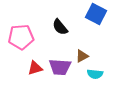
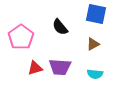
blue square: rotated 15 degrees counterclockwise
pink pentagon: rotated 30 degrees counterclockwise
brown triangle: moved 11 px right, 12 px up
